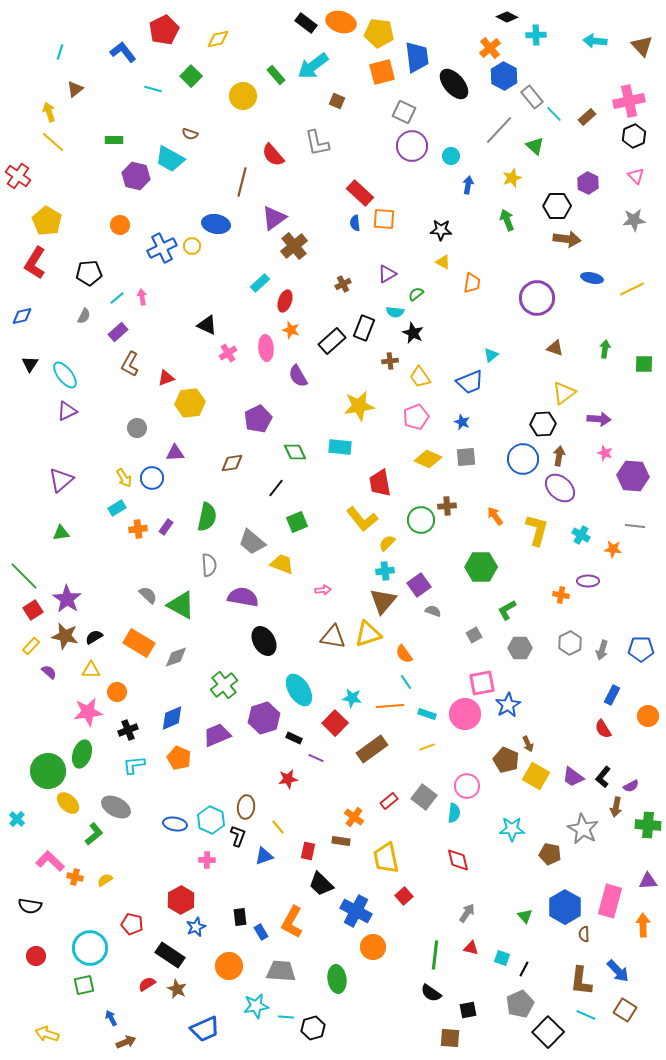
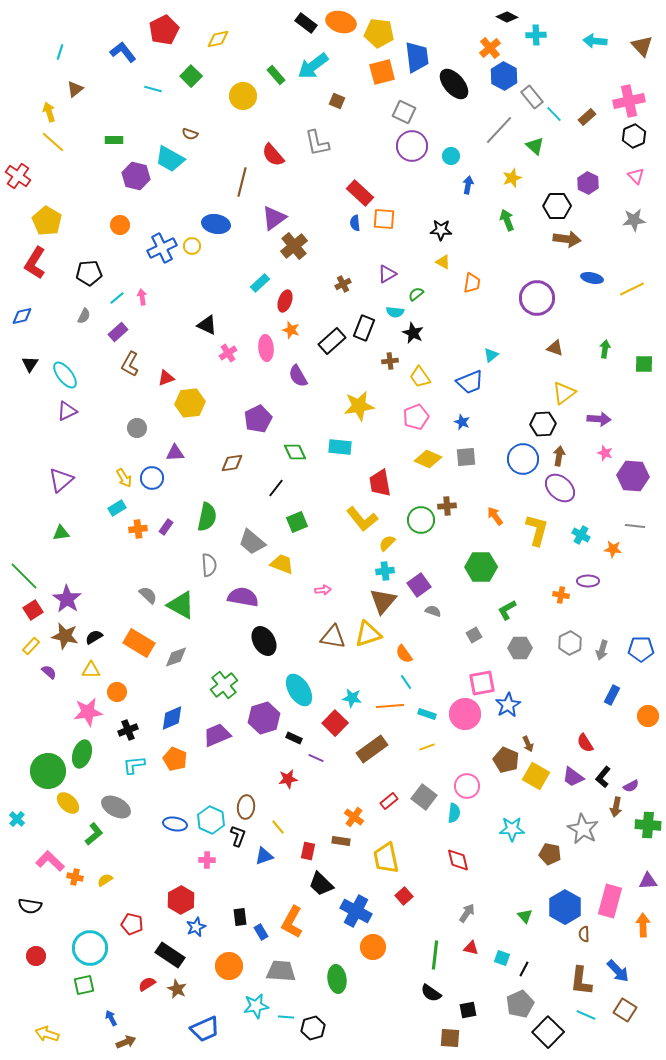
red semicircle at (603, 729): moved 18 px left, 14 px down
orange pentagon at (179, 758): moved 4 px left, 1 px down
